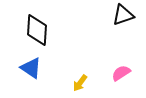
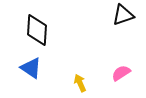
yellow arrow: rotated 120 degrees clockwise
